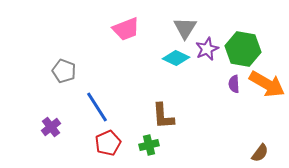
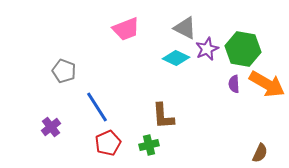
gray triangle: rotated 35 degrees counterclockwise
brown semicircle: rotated 12 degrees counterclockwise
